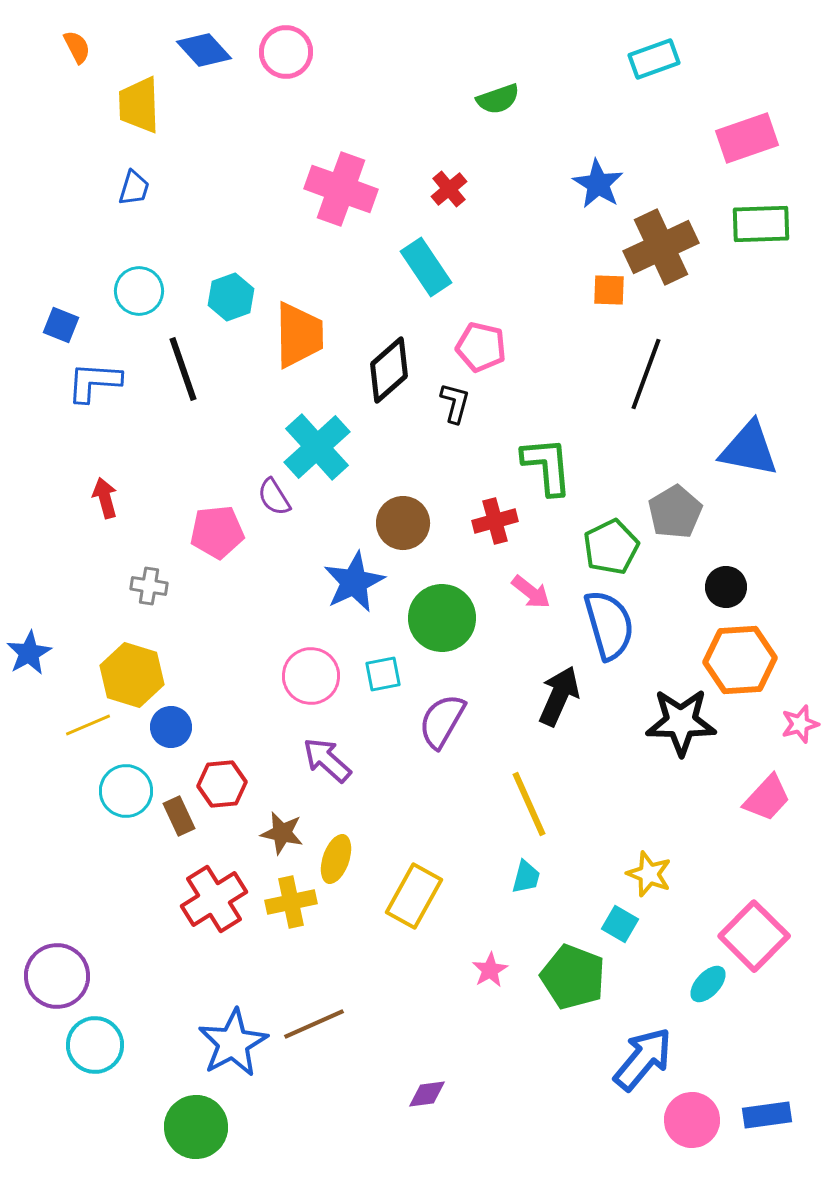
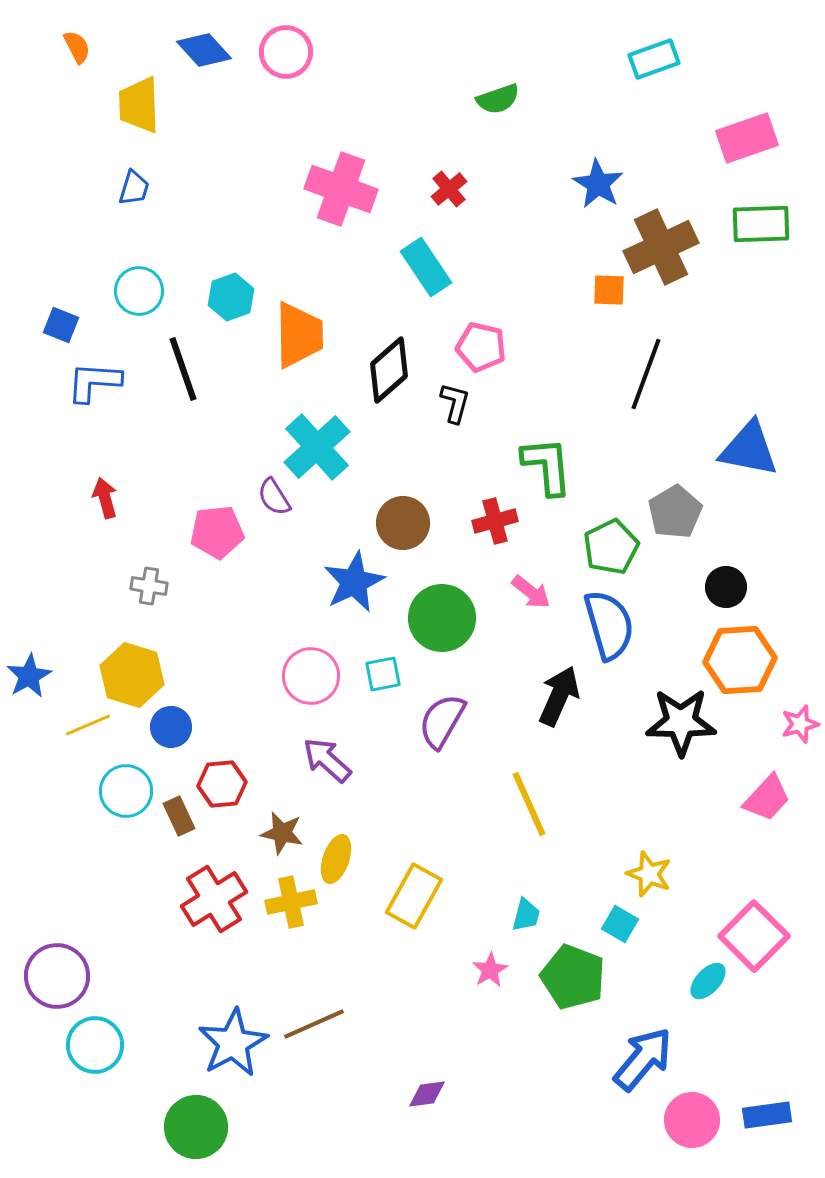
blue star at (29, 653): moved 23 px down
cyan trapezoid at (526, 877): moved 38 px down
cyan ellipse at (708, 984): moved 3 px up
